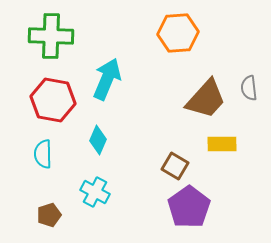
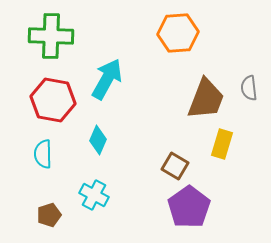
cyan arrow: rotated 6 degrees clockwise
brown trapezoid: rotated 21 degrees counterclockwise
yellow rectangle: rotated 72 degrees counterclockwise
cyan cross: moved 1 px left, 3 px down
